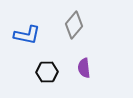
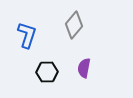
blue L-shape: rotated 84 degrees counterclockwise
purple semicircle: rotated 18 degrees clockwise
